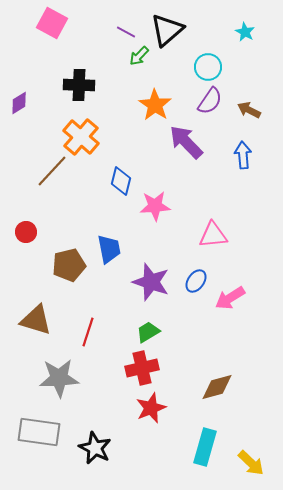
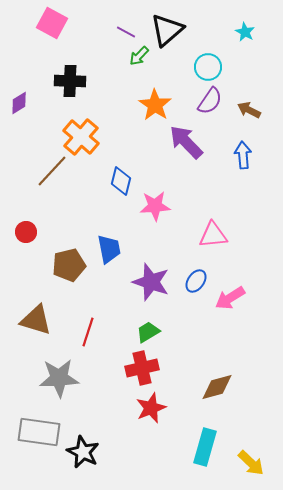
black cross: moved 9 px left, 4 px up
black star: moved 12 px left, 4 px down
